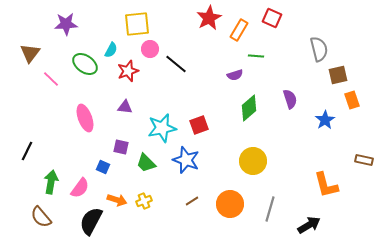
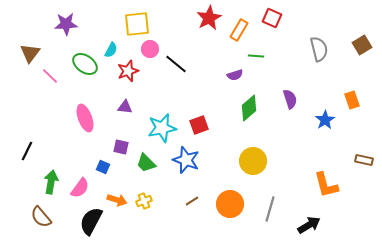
brown square at (338, 75): moved 24 px right, 30 px up; rotated 18 degrees counterclockwise
pink line at (51, 79): moved 1 px left, 3 px up
